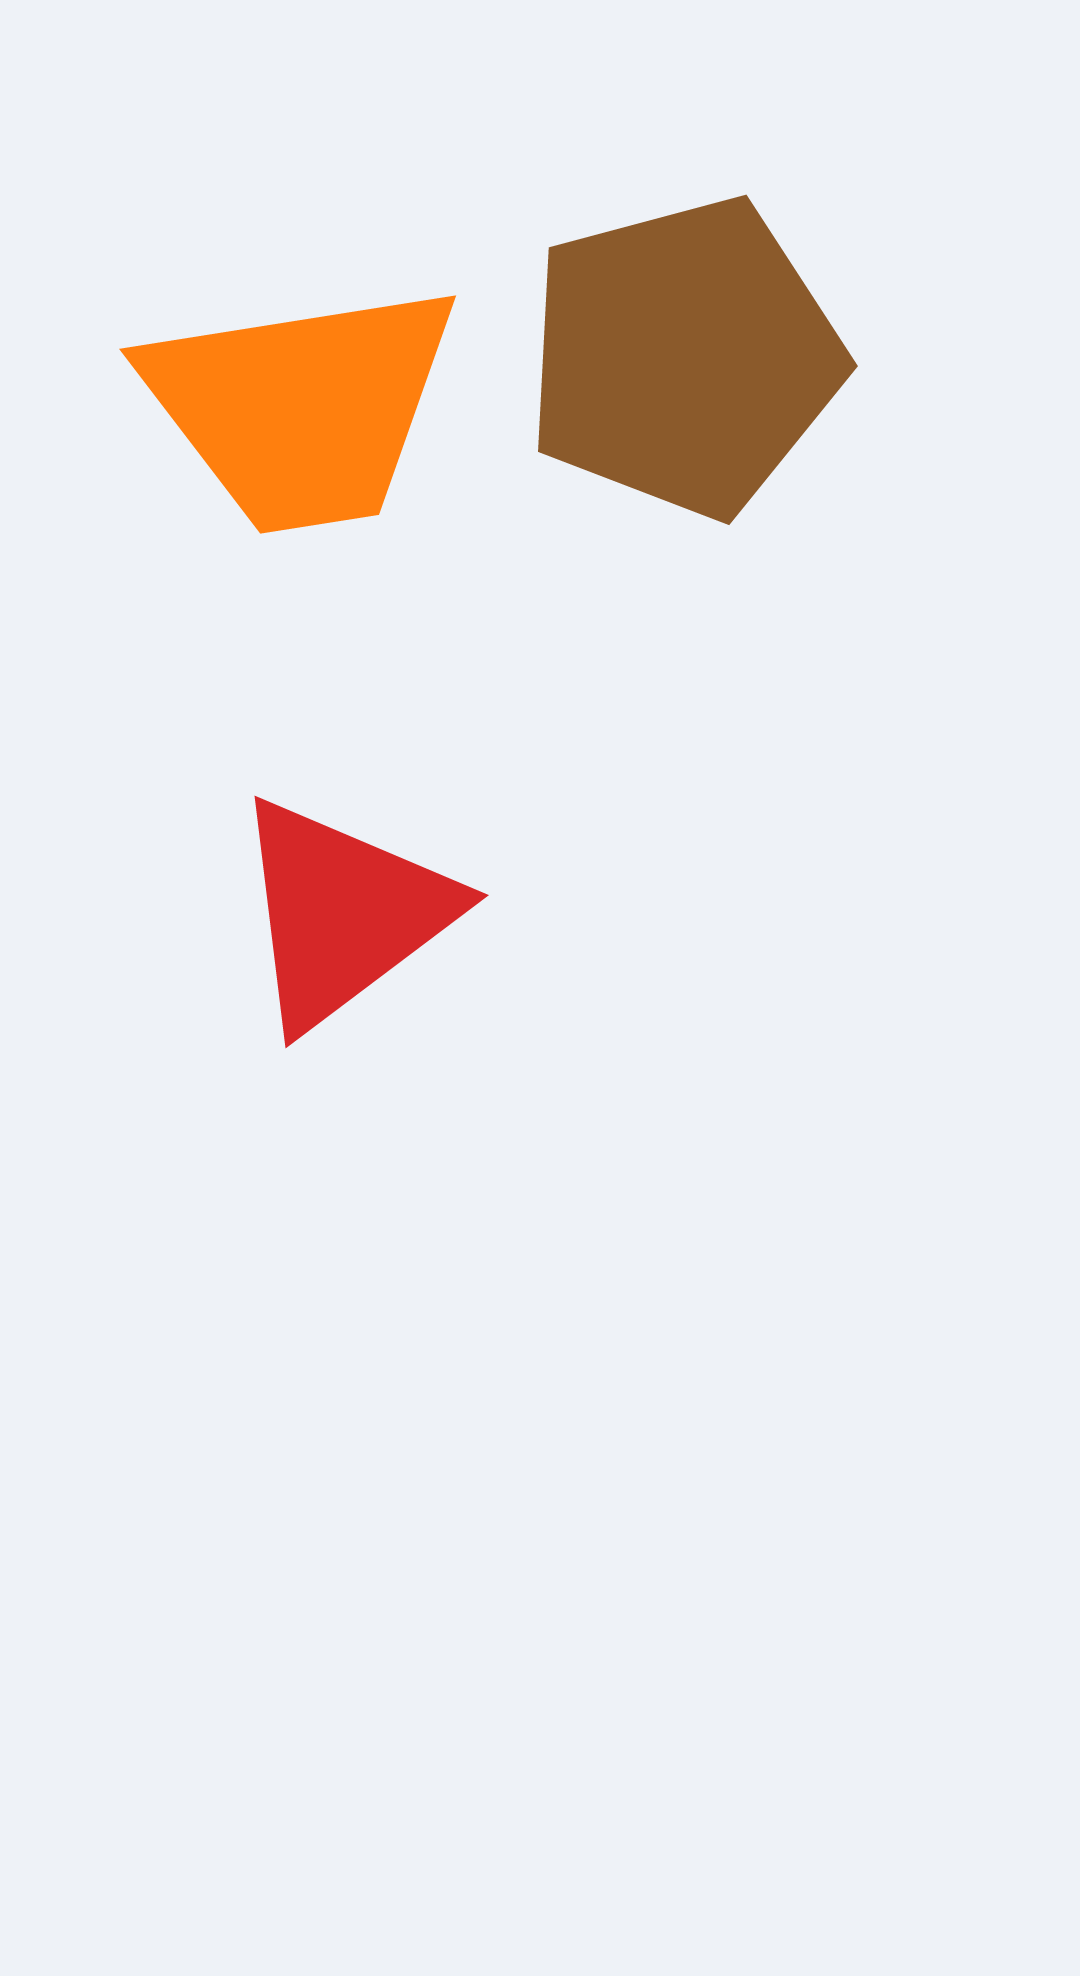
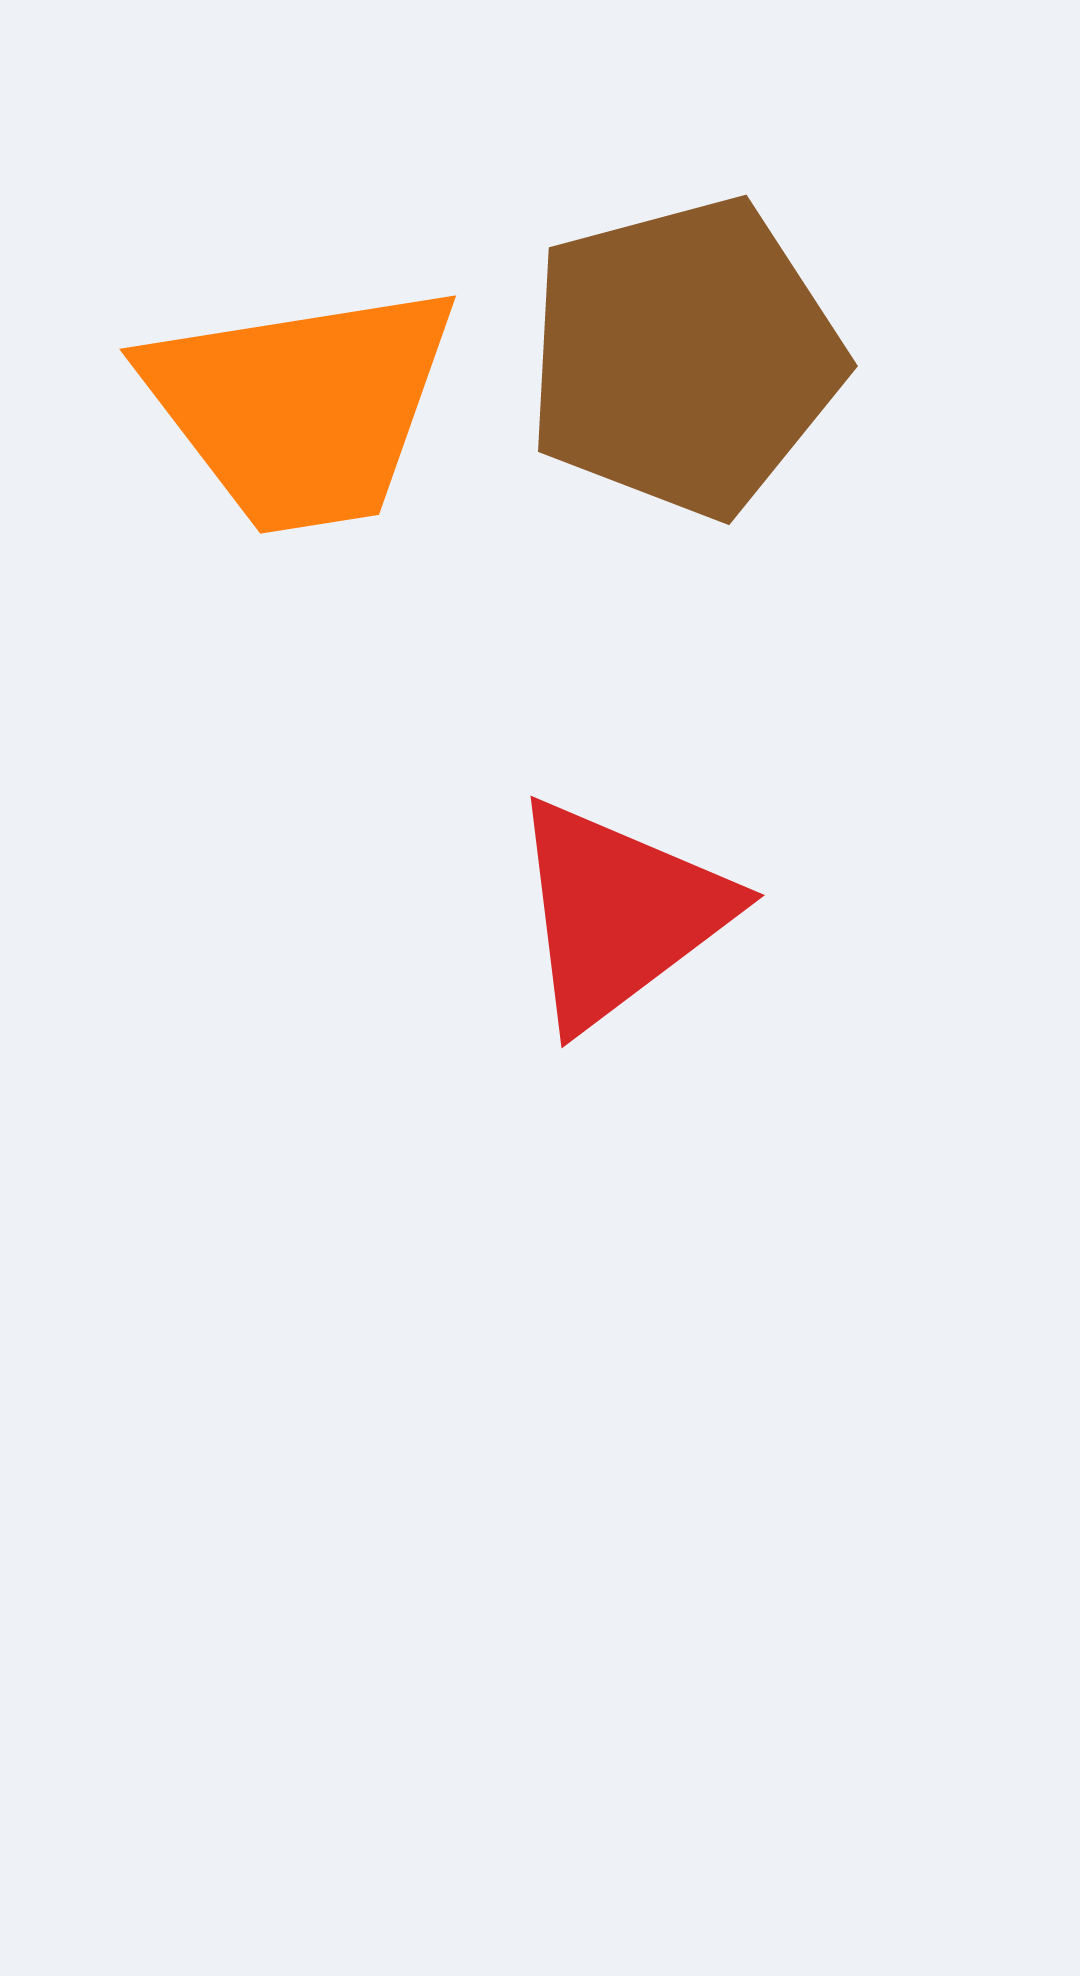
red triangle: moved 276 px right
